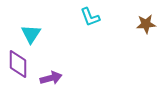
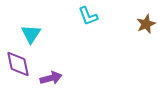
cyan L-shape: moved 2 px left, 1 px up
brown star: rotated 18 degrees counterclockwise
purple diamond: rotated 12 degrees counterclockwise
